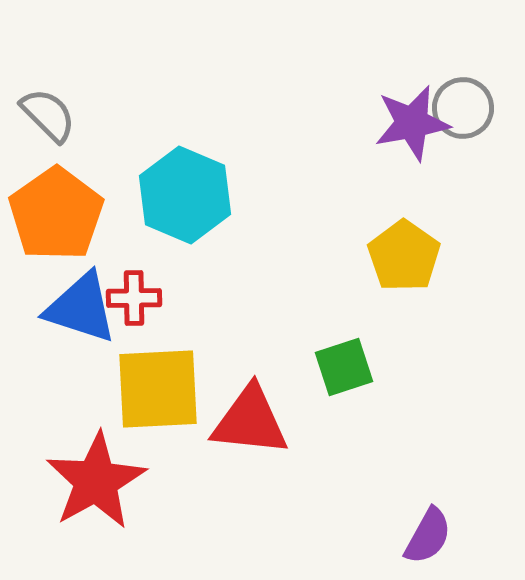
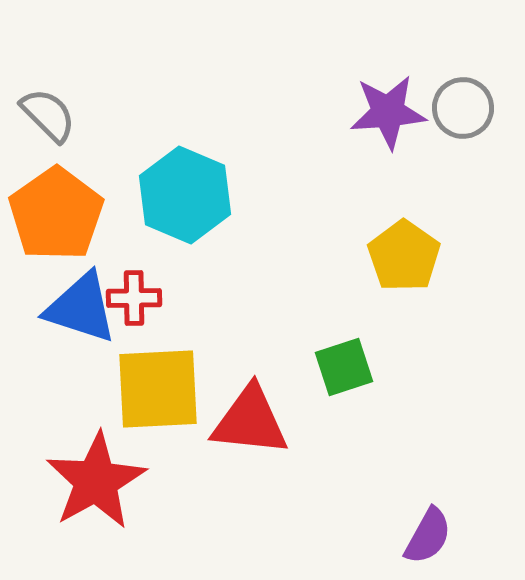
purple star: moved 24 px left, 11 px up; rotated 6 degrees clockwise
